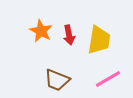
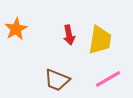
orange star: moved 25 px left, 2 px up; rotated 15 degrees clockwise
yellow trapezoid: moved 1 px right
